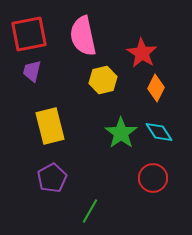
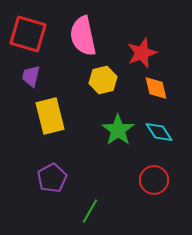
red square: moved 1 px left; rotated 27 degrees clockwise
red star: rotated 20 degrees clockwise
purple trapezoid: moved 1 px left, 5 px down
orange diamond: rotated 40 degrees counterclockwise
yellow rectangle: moved 10 px up
green star: moved 3 px left, 3 px up
red circle: moved 1 px right, 2 px down
